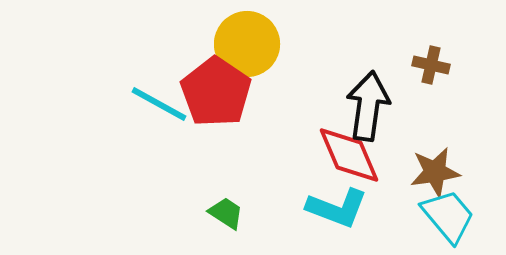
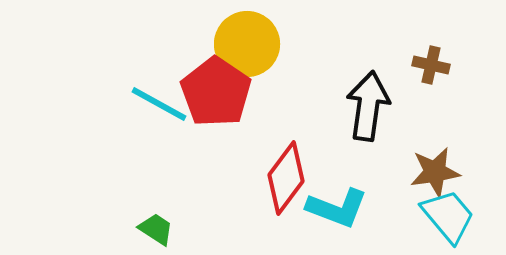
red diamond: moved 63 px left, 23 px down; rotated 60 degrees clockwise
green trapezoid: moved 70 px left, 16 px down
